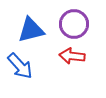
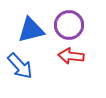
purple circle: moved 5 px left, 1 px down
red arrow: moved 1 px left
